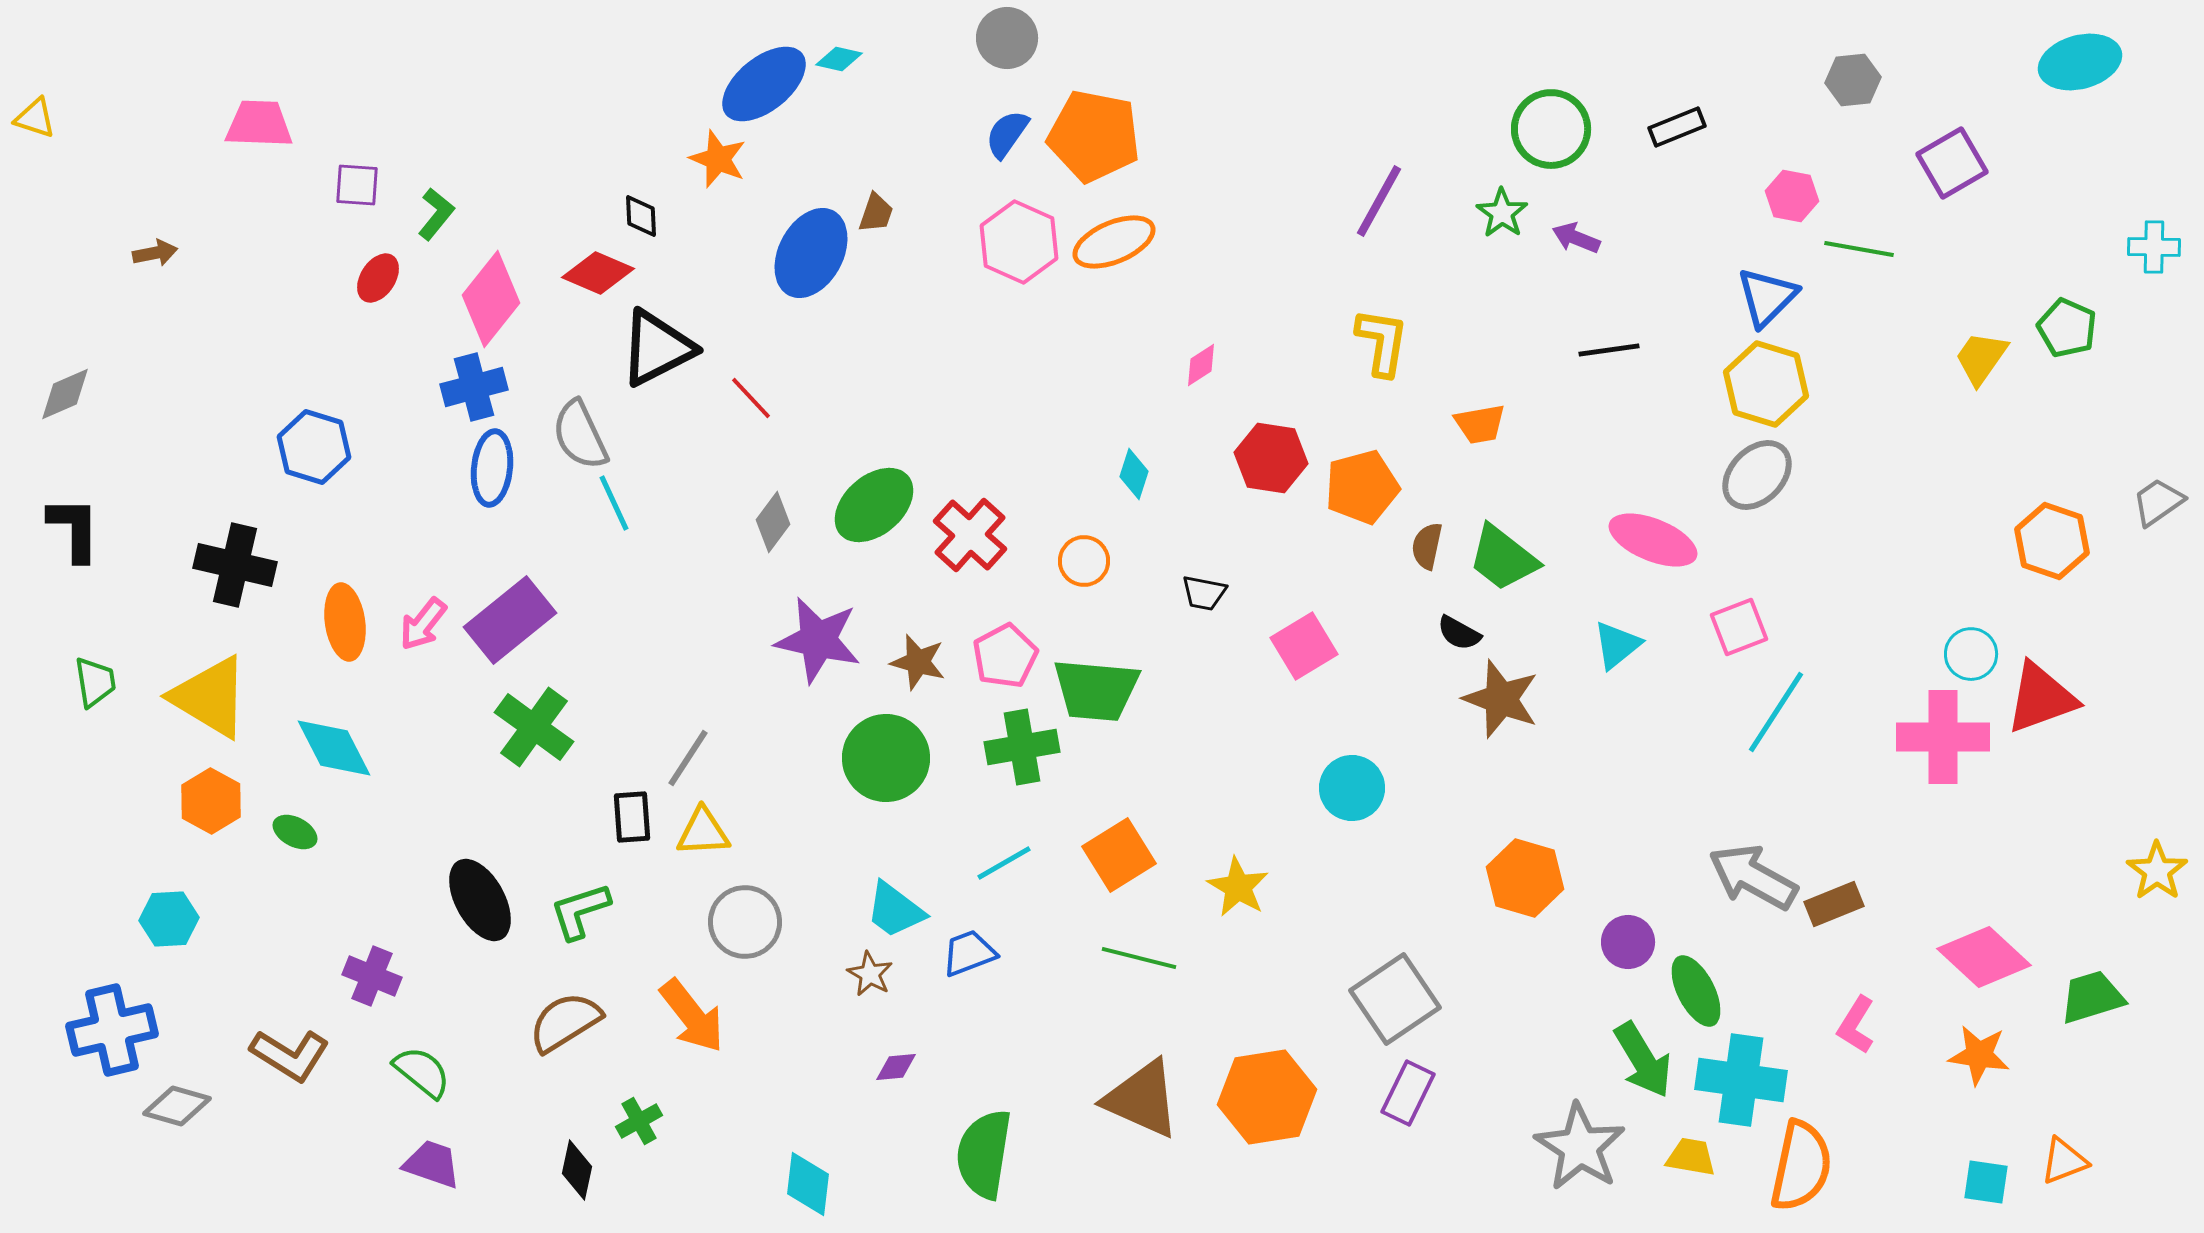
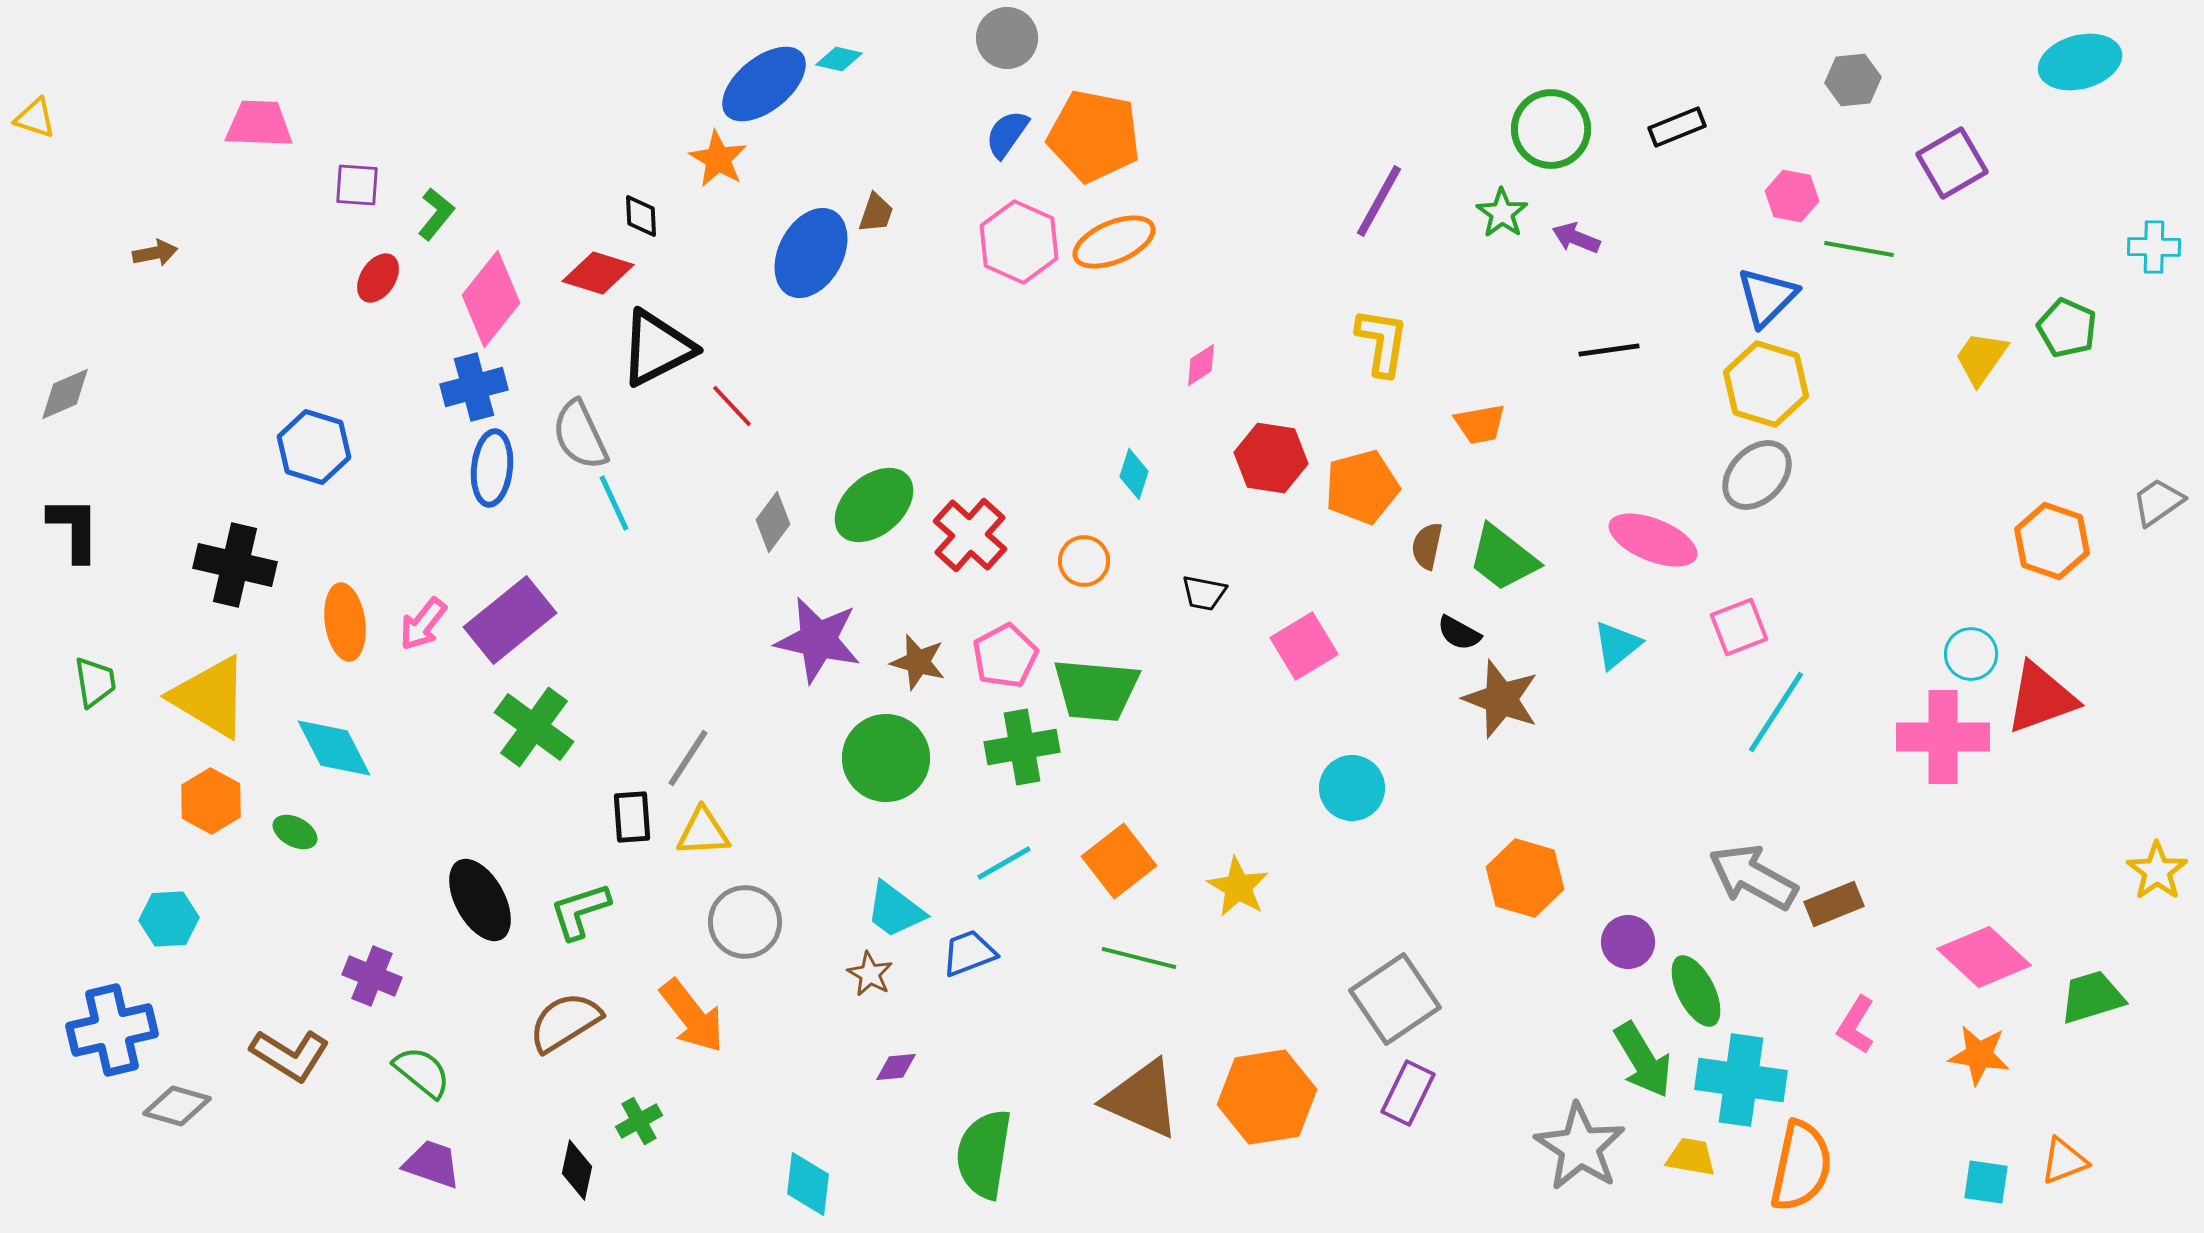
orange star at (718, 159): rotated 8 degrees clockwise
red diamond at (598, 273): rotated 6 degrees counterclockwise
red line at (751, 398): moved 19 px left, 8 px down
orange square at (1119, 855): moved 6 px down; rotated 6 degrees counterclockwise
